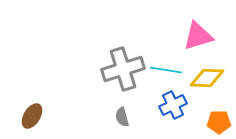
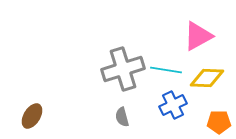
pink triangle: rotated 12 degrees counterclockwise
